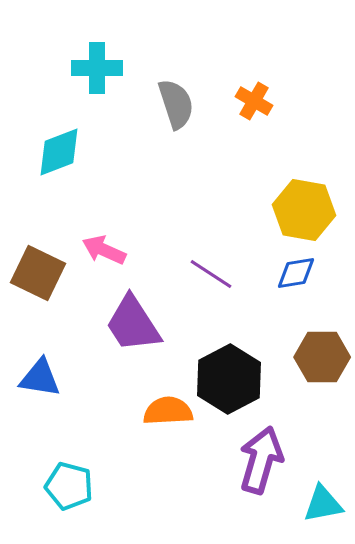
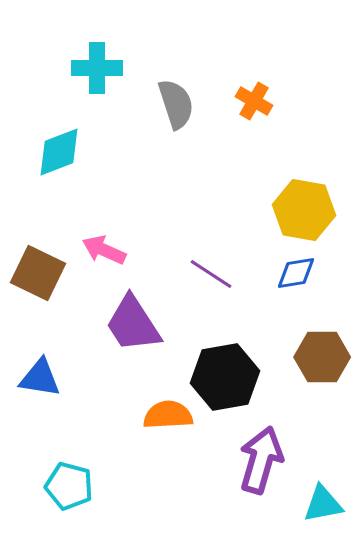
black hexagon: moved 4 px left, 2 px up; rotated 18 degrees clockwise
orange semicircle: moved 4 px down
